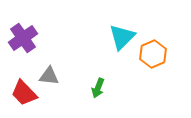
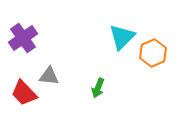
orange hexagon: moved 1 px up
